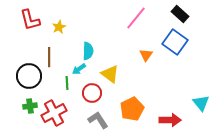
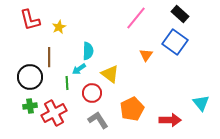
black circle: moved 1 px right, 1 px down
